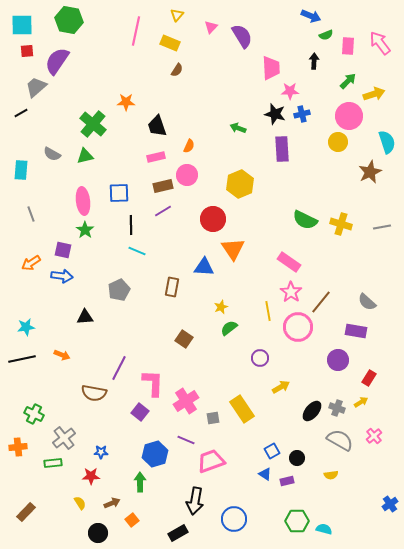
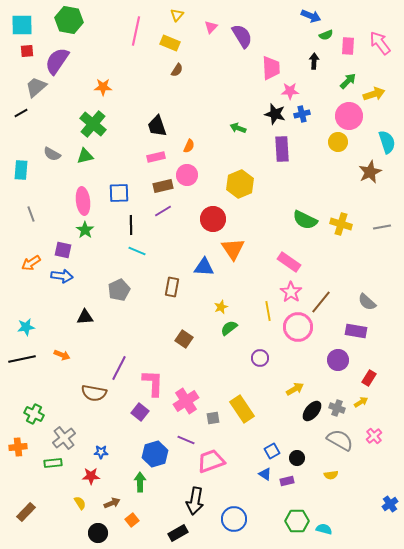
orange star at (126, 102): moved 23 px left, 15 px up
yellow arrow at (281, 387): moved 14 px right, 2 px down
